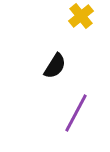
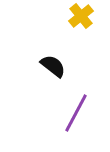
black semicircle: moved 2 px left; rotated 84 degrees counterclockwise
